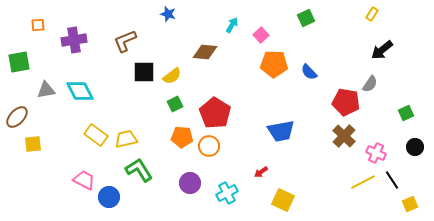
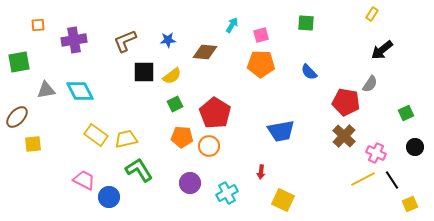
blue star at (168, 14): moved 26 px down; rotated 21 degrees counterclockwise
green square at (306, 18): moved 5 px down; rotated 30 degrees clockwise
pink square at (261, 35): rotated 28 degrees clockwise
orange pentagon at (274, 64): moved 13 px left
red arrow at (261, 172): rotated 48 degrees counterclockwise
yellow line at (363, 182): moved 3 px up
